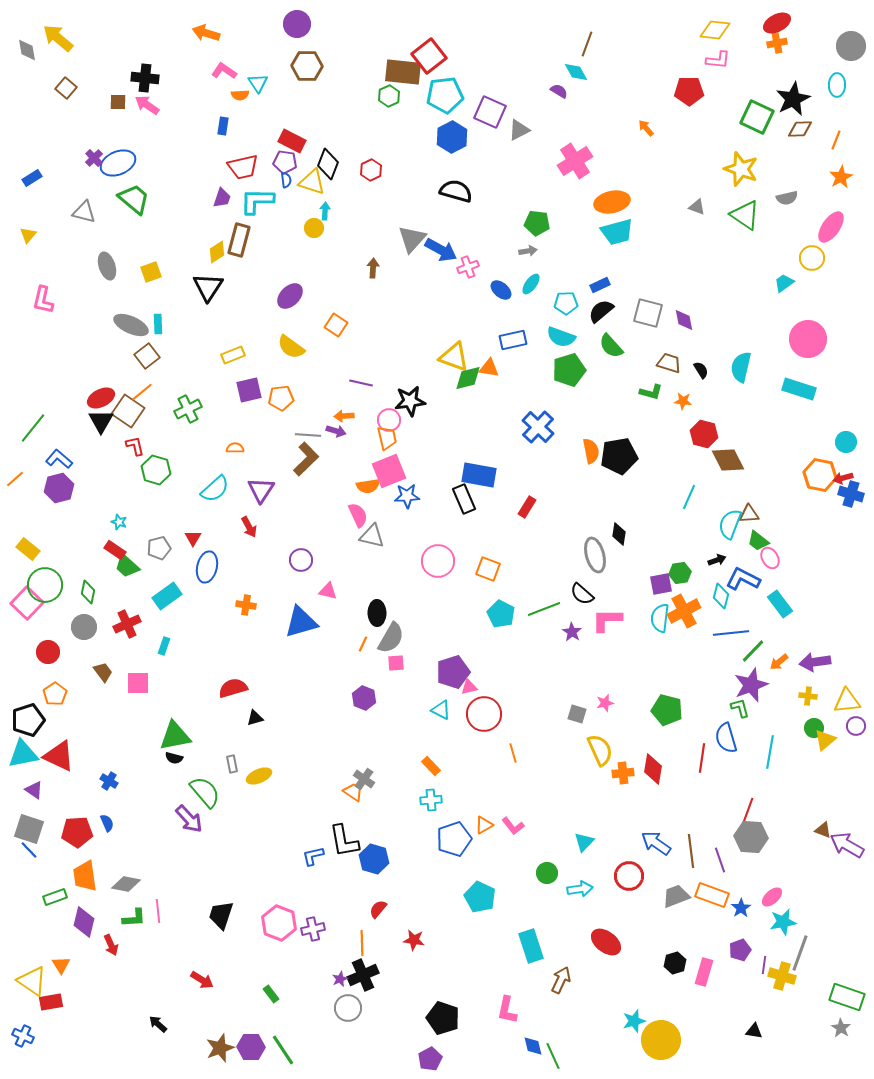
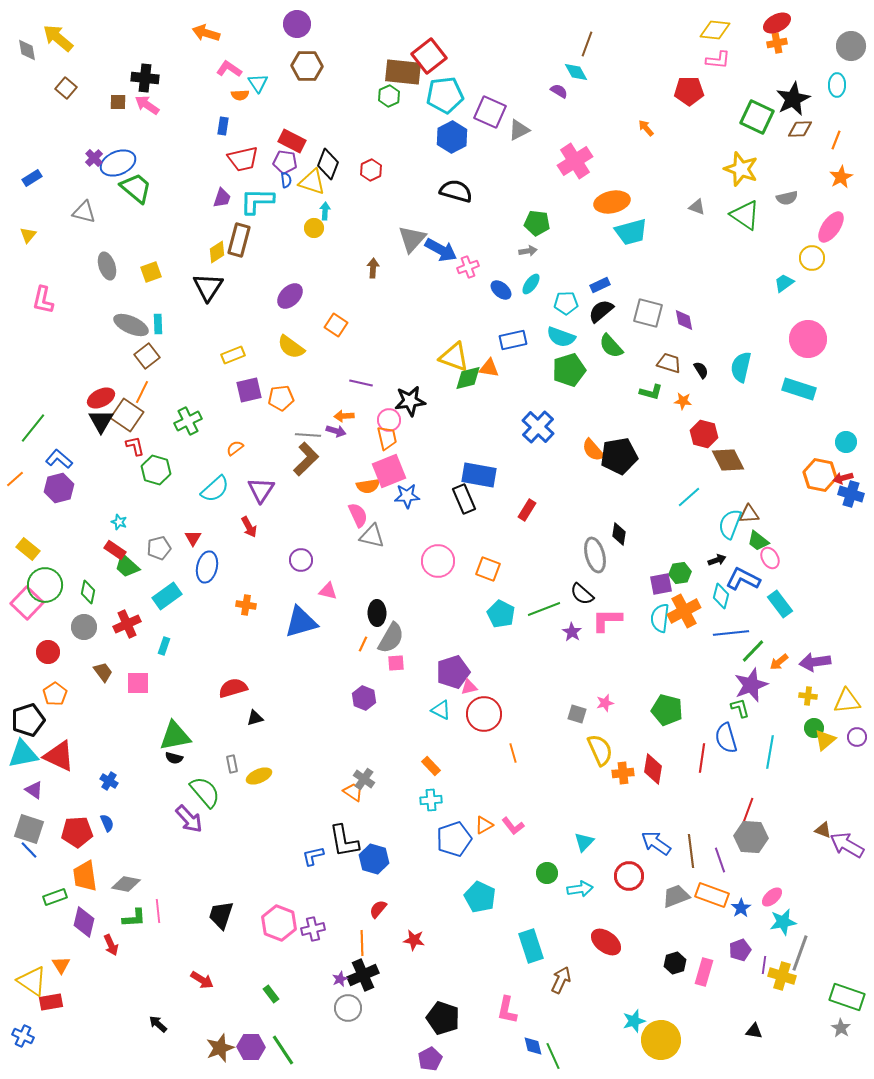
pink L-shape at (224, 71): moved 5 px right, 2 px up
red trapezoid at (243, 167): moved 8 px up
green trapezoid at (134, 199): moved 2 px right, 11 px up
cyan trapezoid at (617, 232): moved 14 px right
orange line at (142, 392): rotated 25 degrees counterclockwise
green cross at (188, 409): moved 12 px down
brown square at (128, 411): moved 1 px left, 4 px down
orange semicircle at (235, 448): rotated 36 degrees counterclockwise
orange semicircle at (591, 451): moved 2 px right, 1 px up; rotated 150 degrees clockwise
cyan line at (689, 497): rotated 25 degrees clockwise
red rectangle at (527, 507): moved 3 px down
purple circle at (856, 726): moved 1 px right, 11 px down
